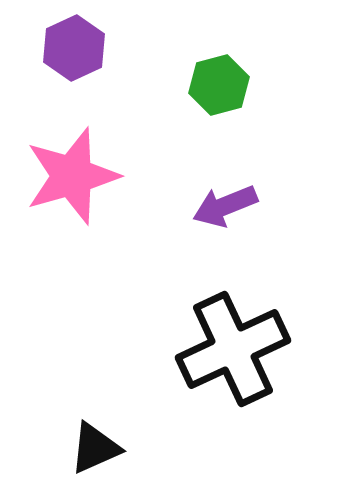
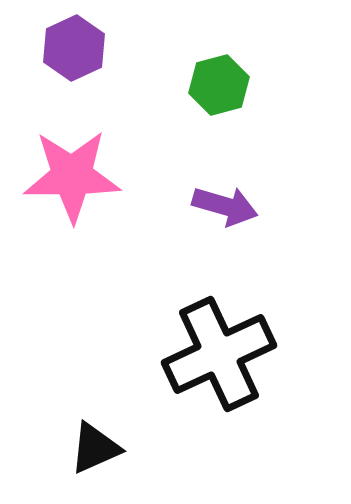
pink star: rotated 16 degrees clockwise
purple arrow: rotated 142 degrees counterclockwise
black cross: moved 14 px left, 5 px down
